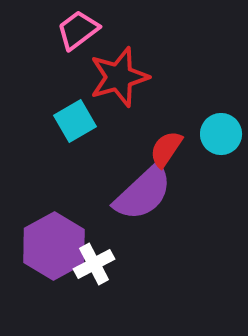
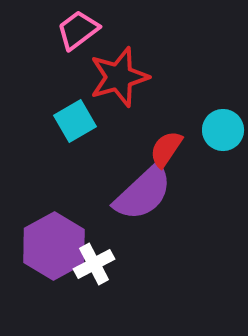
cyan circle: moved 2 px right, 4 px up
